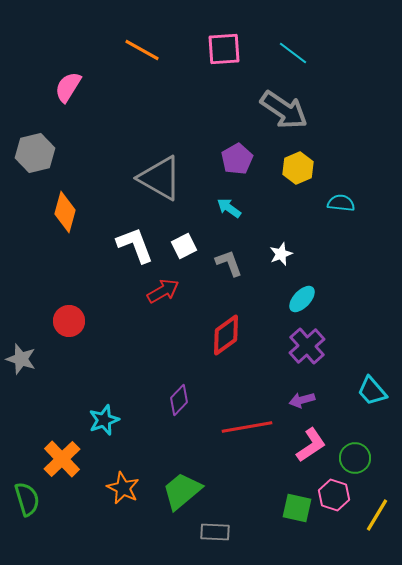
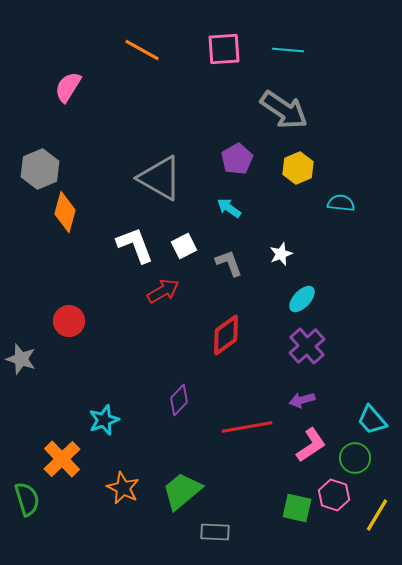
cyan line: moved 5 px left, 3 px up; rotated 32 degrees counterclockwise
gray hexagon: moved 5 px right, 16 px down; rotated 9 degrees counterclockwise
cyan trapezoid: moved 29 px down
